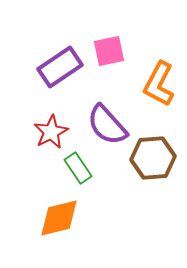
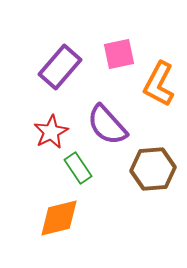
pink square: moved 10 px right, 3 px down
purple rectangle: rotated 15 degrees counterclockwise
brown hexagon: moved 11 px down
